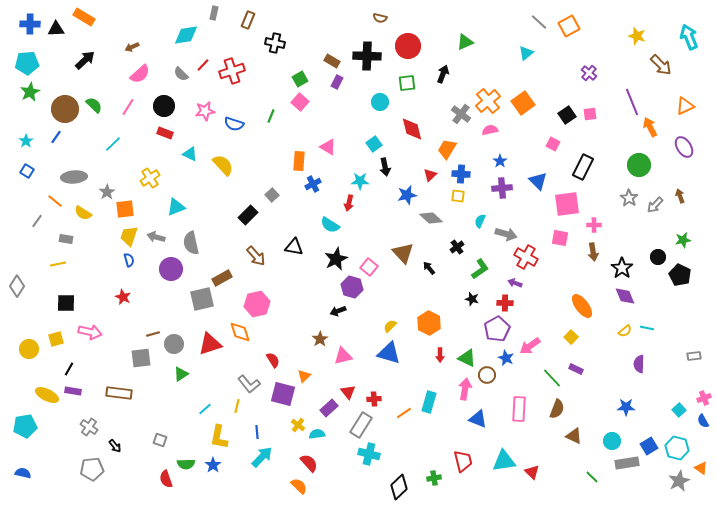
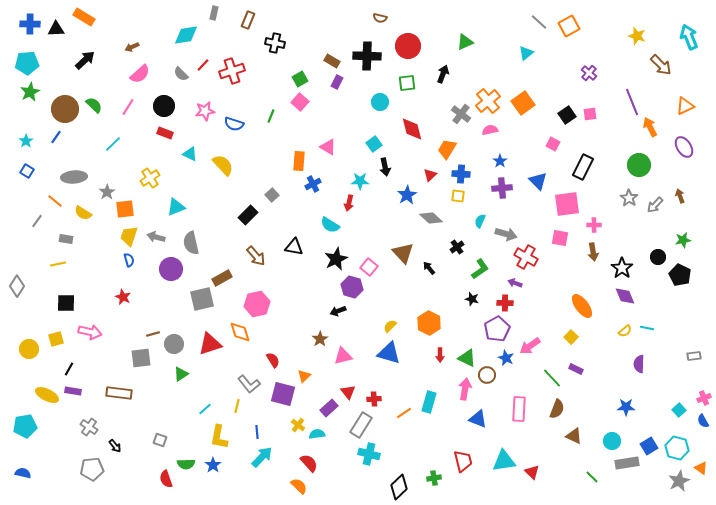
blue star at (407, 195): rotated 18 degrees counterclockwise
